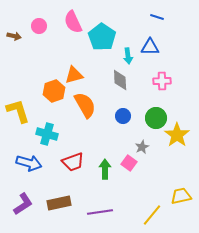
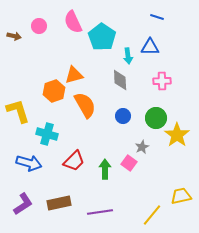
red trapezoid: moved 1 px right, 1 px up; rotated 25 degrees counterclockwise
